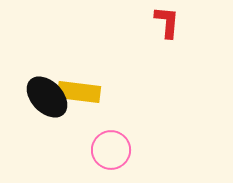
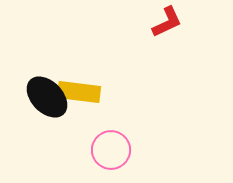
red L-shape: rotated 60 degrees clockwise
